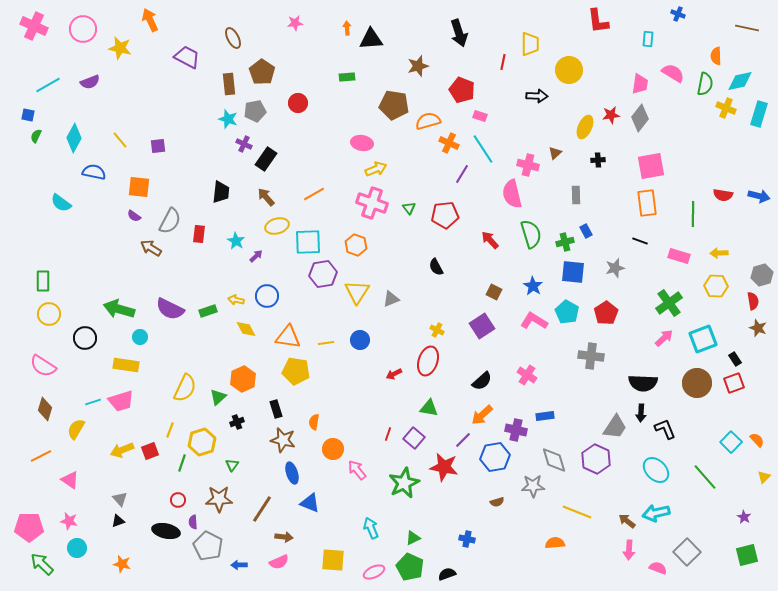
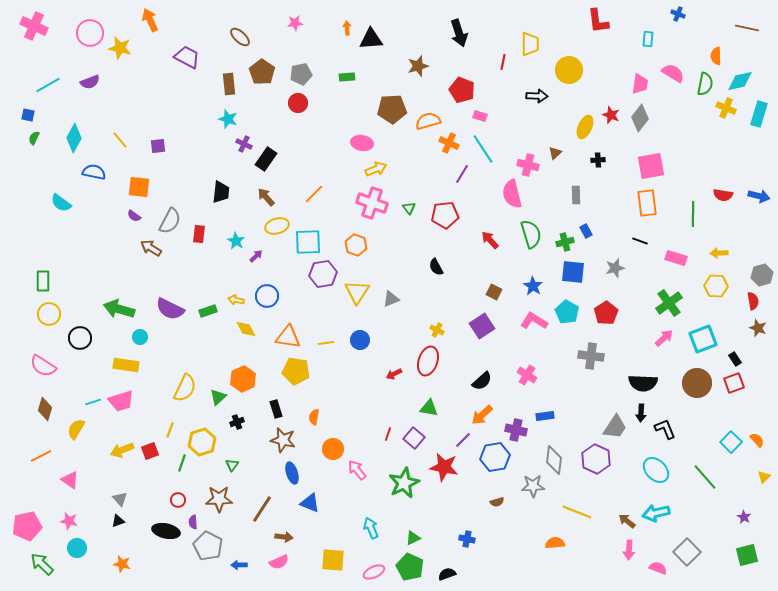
pink circle at (83, 29): moved 7 px right, 4 px down
brown ellipse at (233, 38): moved 7 px right, 1 px up; rotated 20 degrees counterclockwise
brown pentagon at (394, 105): moved 2 px left, 4 px down; rotated 12 degrees counterclockwise
gray pentagon at (255, 111): moved 46 px right, 37 px up
red star at (611, 115): rotated 30 degrees clockwise
green semicircle at (36, 136): moved 2 px left, 2 px down
orange line at (314, 194): rotated 15 degrees counterclockwise
pink rectangle at (679, 256): moved 3 px left, 2 px down
black circle at (85, 338): moved 5 px left
orange semicircle at (314, 422): moved 5 px up
gray diamond at (554, 460): rotated 24 degrees clockwise
pink pentagon at (29, 527): moved 2 px left, 1 px up; rotated 12 degrees counterclockwise
